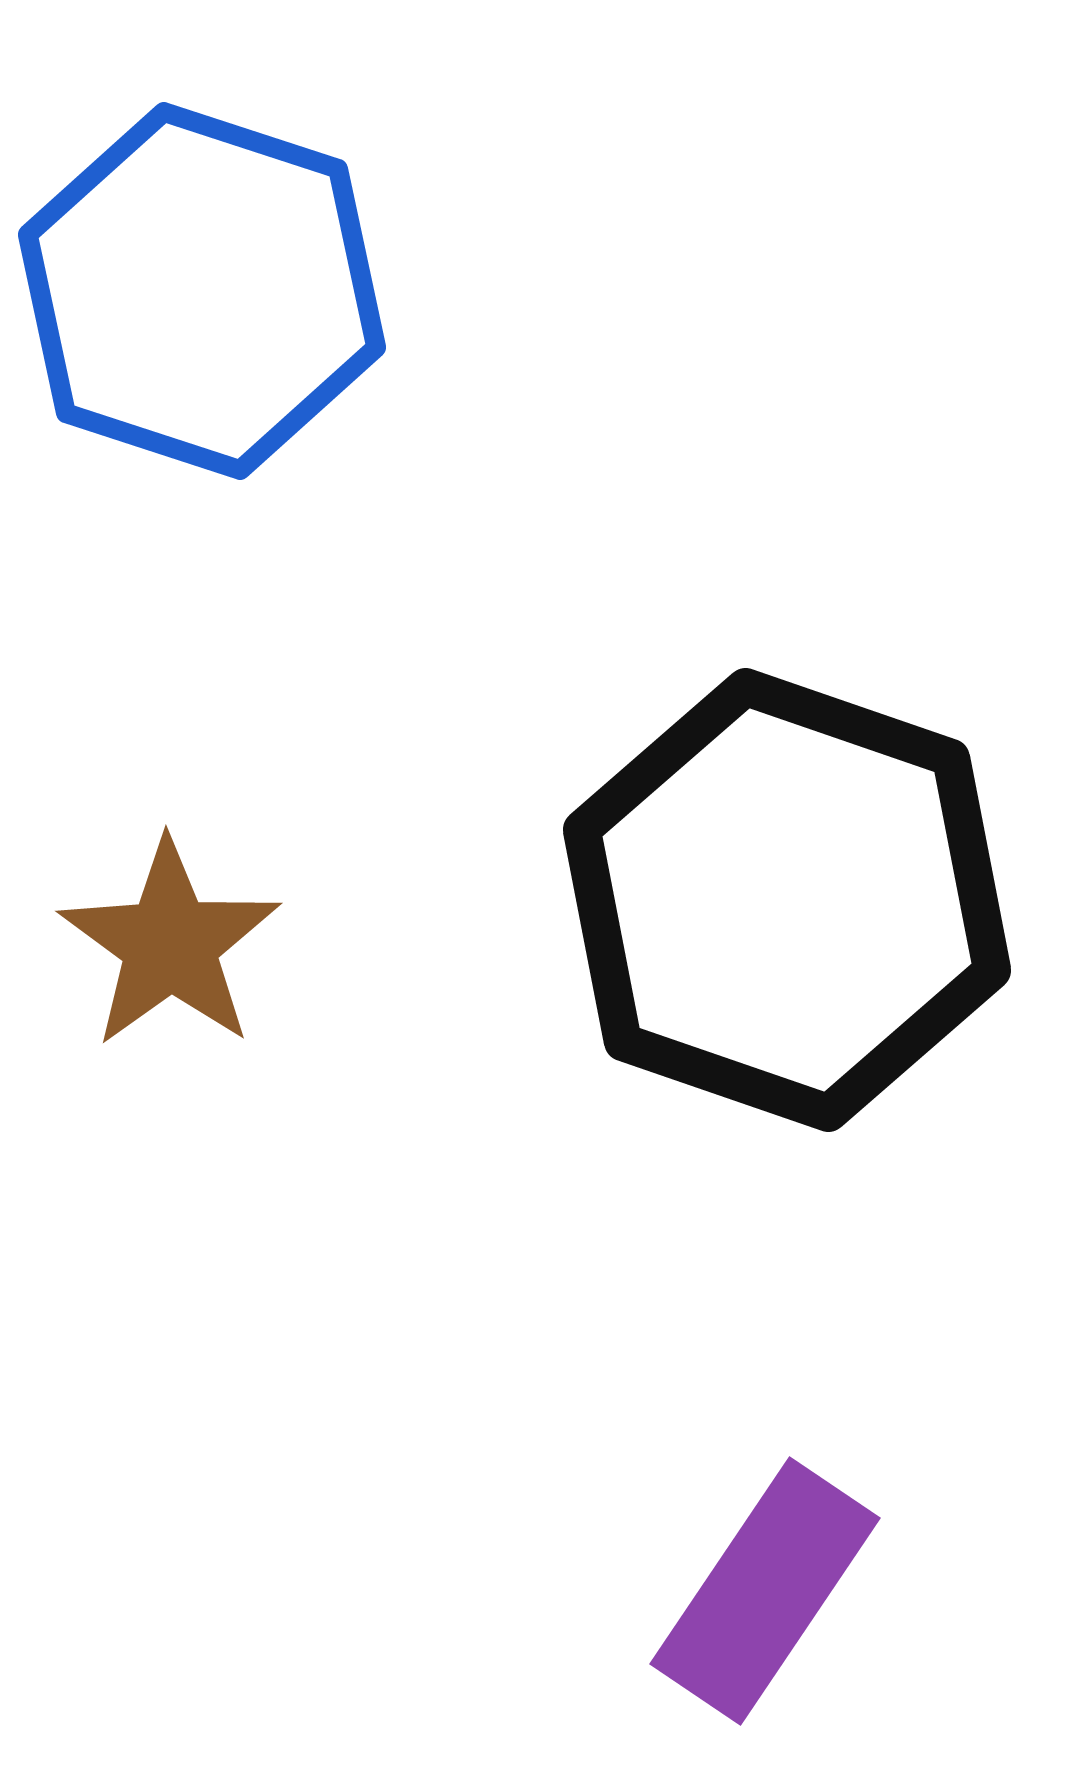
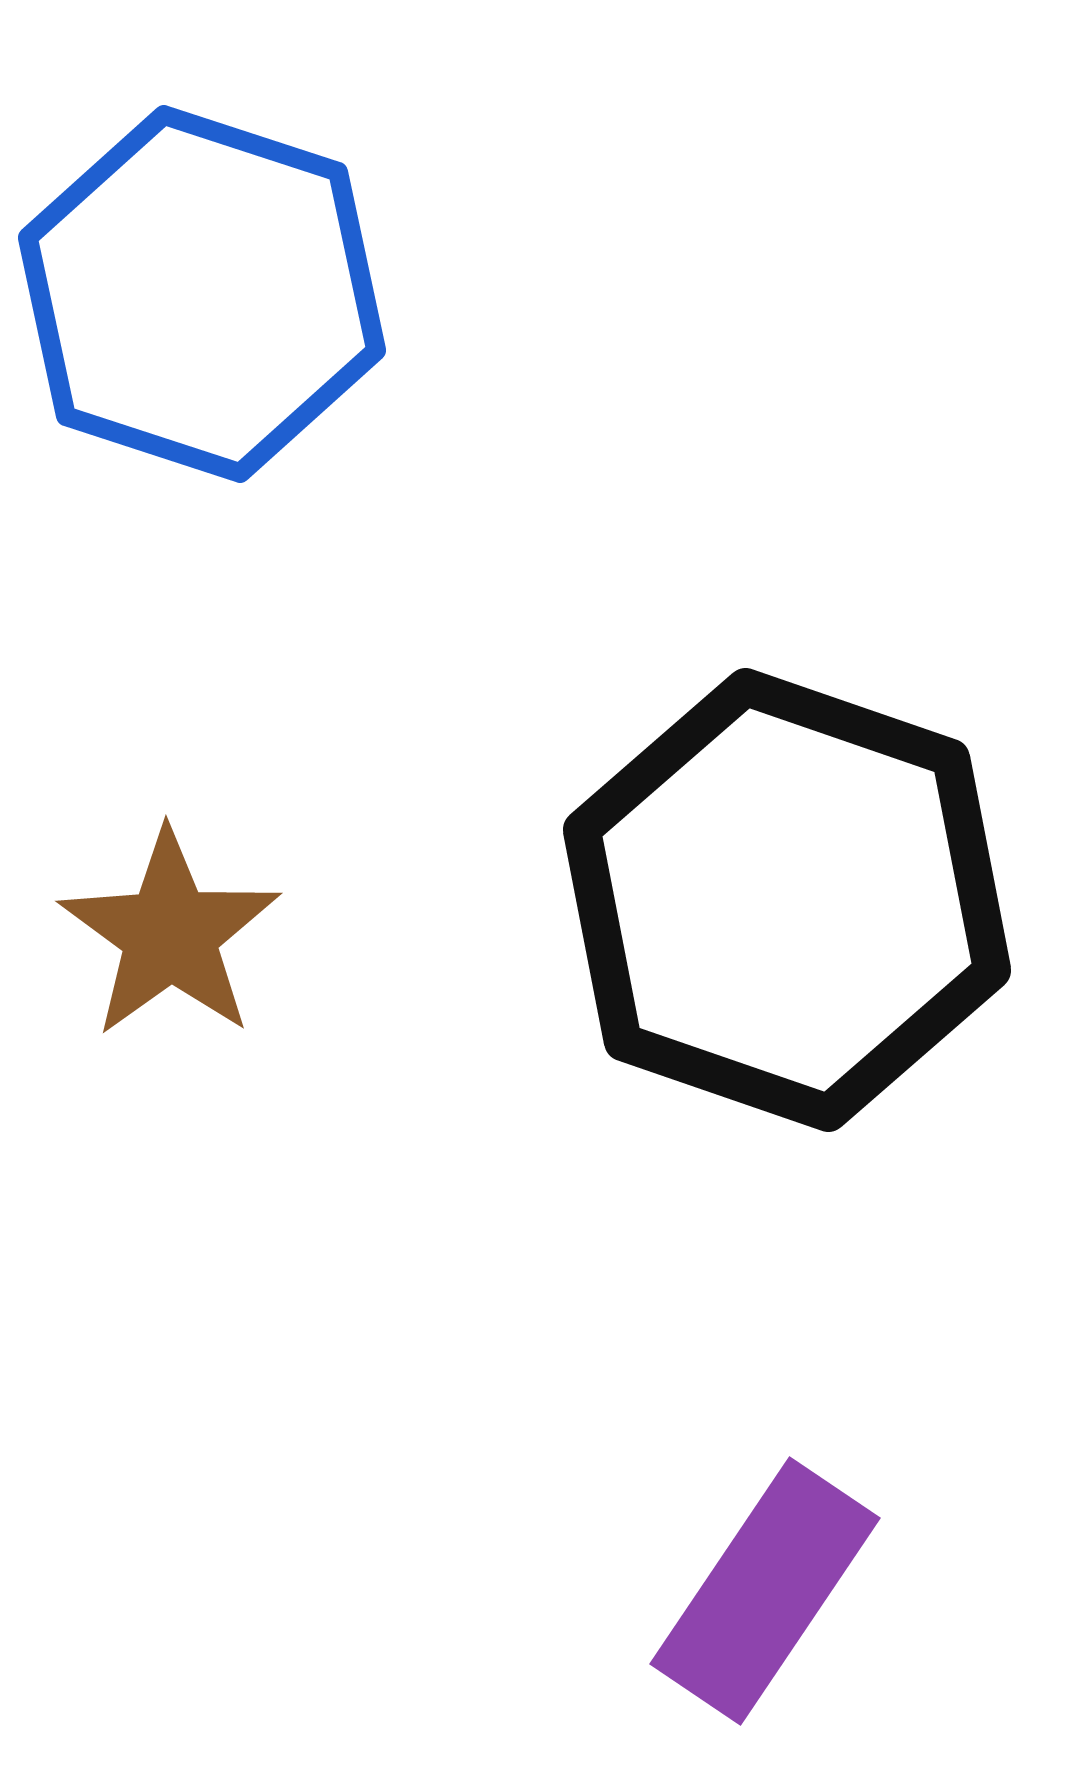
blue hexagon: moved 3 px down
brown star: moved 10 px up
